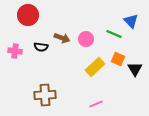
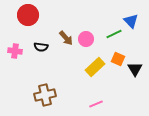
green line: rotated 49 degrees counterclockwise
brown arrow: moved 4 px right; rotated 28 degrees clockwise
brown cross: rotated 10 degrees counterclockwise
